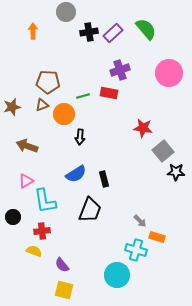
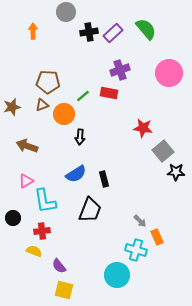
green line: rotated 24 degrees counterclockwise
black circle: moved 1 px down
orange rectangle: rotated 49 degrees clockwise
purple semicircle: moved 3 px left, 1 px down
